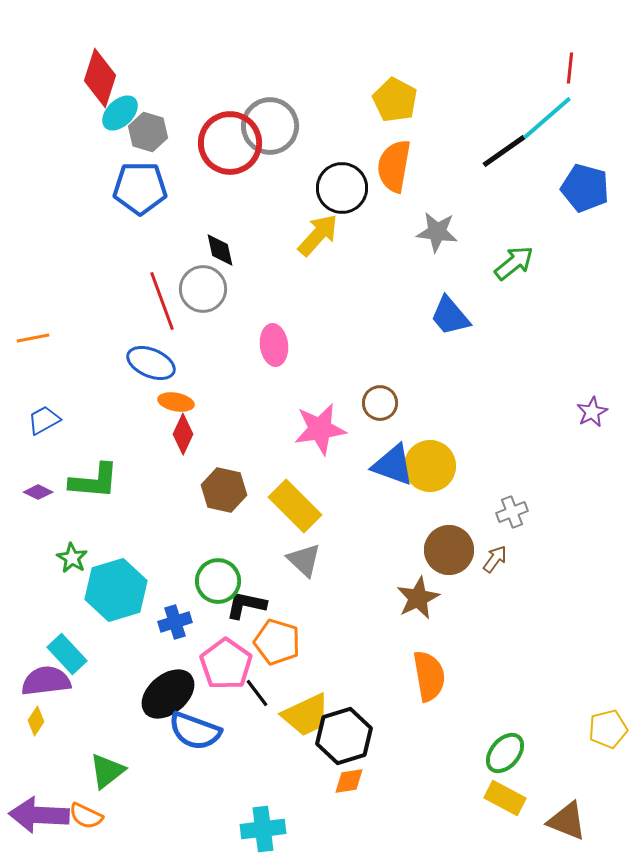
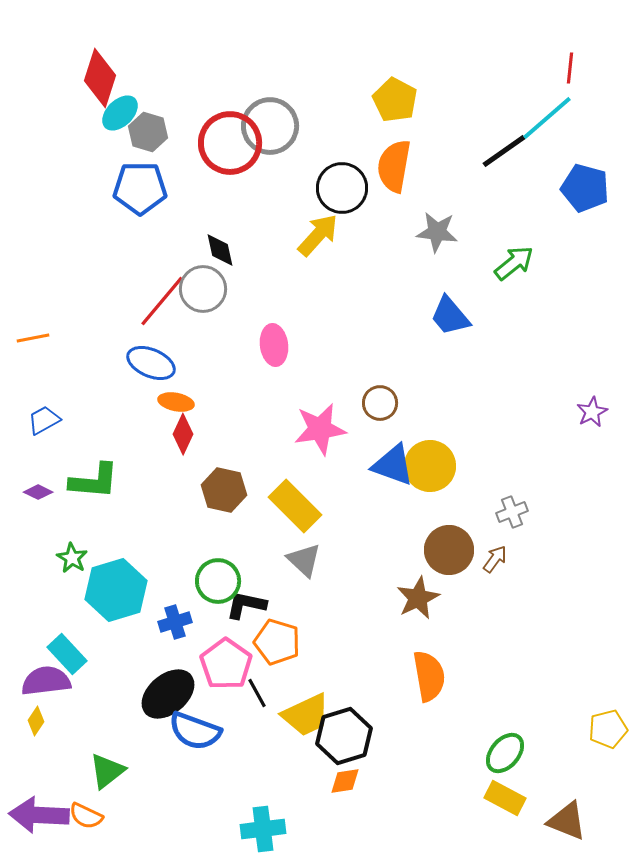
red line at (162, 301): rotated 60 degrees clockwise
black line at (257, 693): rotated 8 degrees clockwise
orange diamond at (349, 781): moved 4 px left
